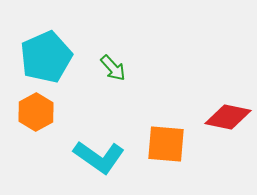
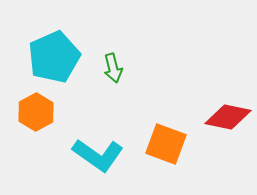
cyan pentagon: moved 8 px right
green arrow: rotated 28 degrees clockwise
orange square: rotated 15 degrees clockwise
cyan L-shape: moved 1 px left, 2 px up
